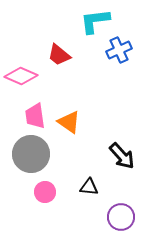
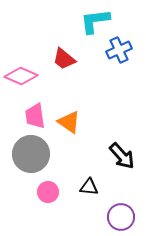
red trapezoid: moved 5 px right, 4 px down
pink circle: moved 3 px right
